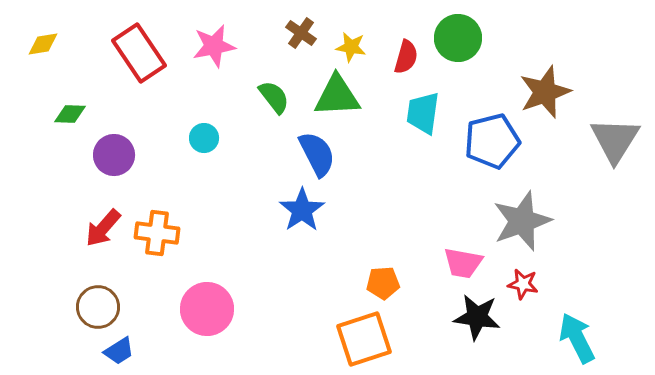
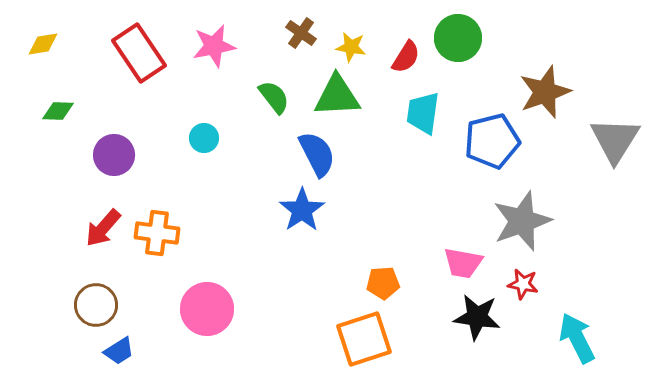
red semicircle: rotated 16 degrees clockwise
green diamond: moved 12 px left, 3 px up
brown circle: moved 2 px left, 2 px up
